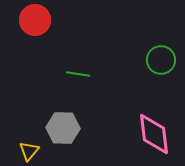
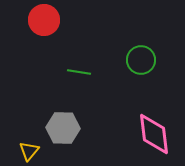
red circle: moved 9 px right
green circle: moved 20 px left
green line: moved 1 px right, 2 px up
